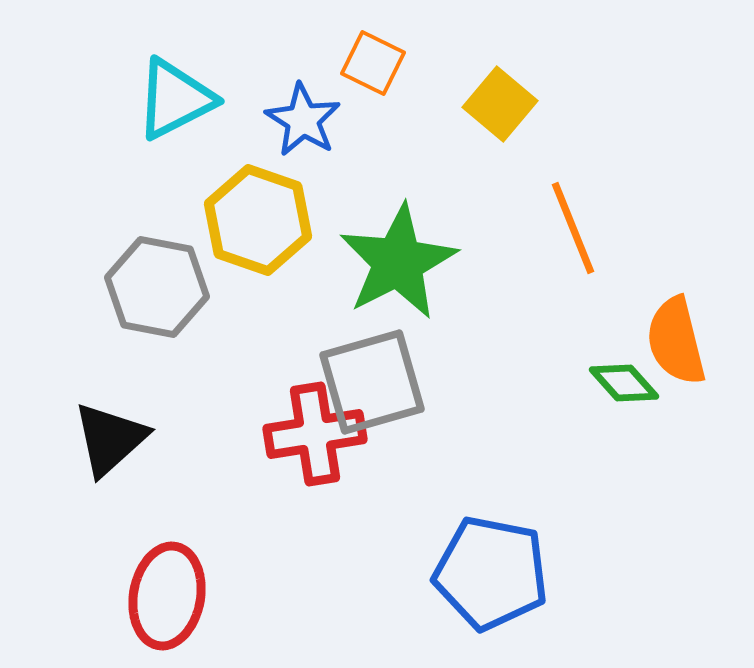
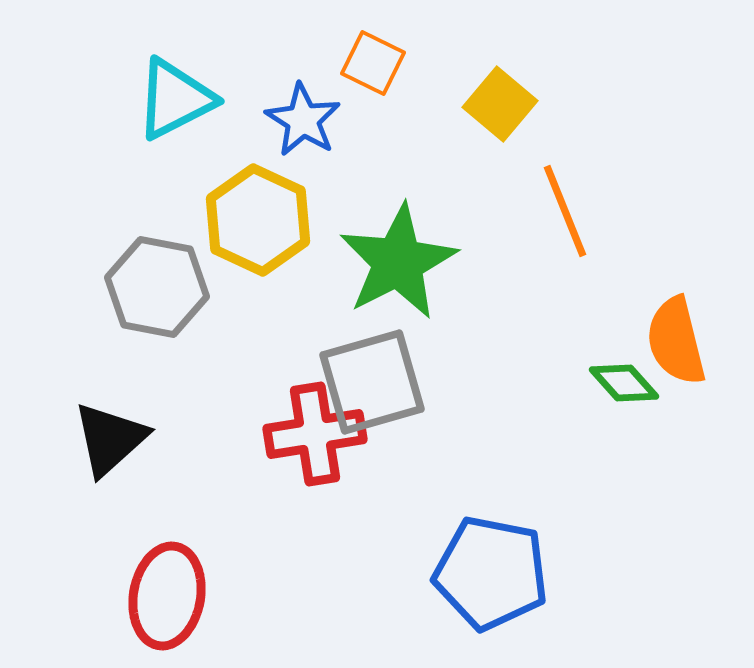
yellow hexagon: rotated 6 degrees clockwise
orange line: moved 8 px left, 17 px up
